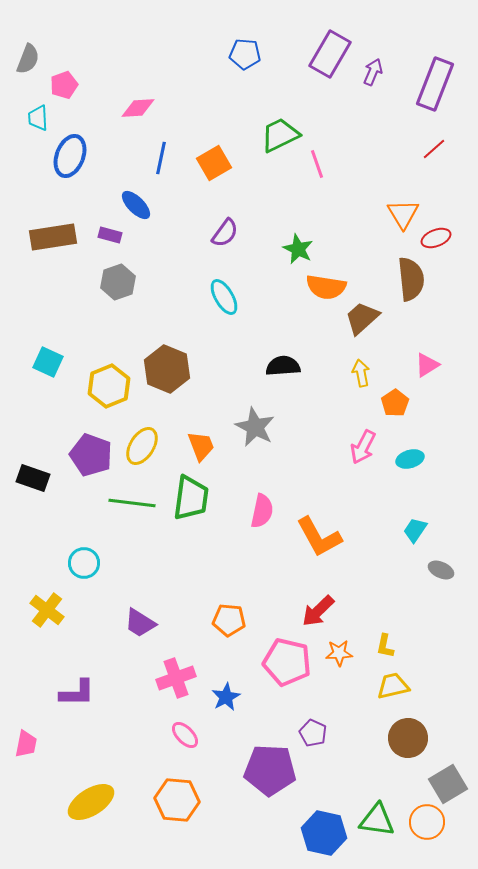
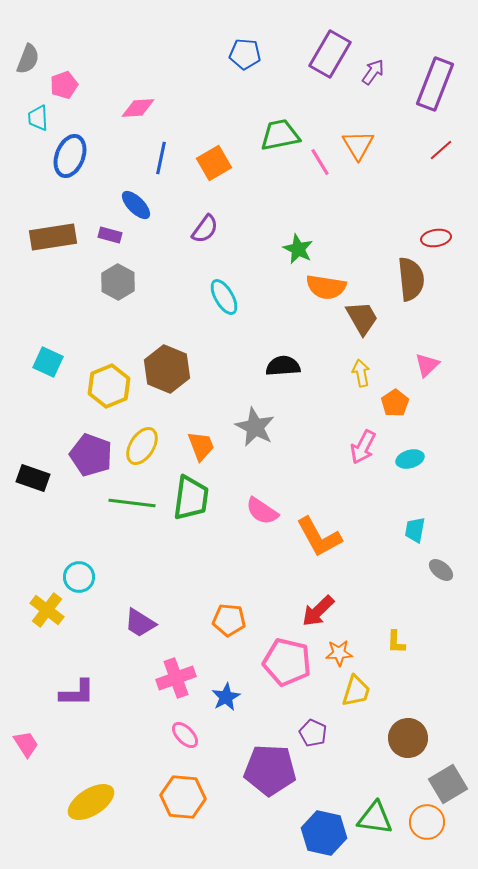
purple arrow at (373, 72): rotated 12 degrees clockwise
green trapezoid at (280, 135): rotated 15 degrees clockwise
red line at (434, 149): moved 7 px right, 1 px down
pink line at (317, 164): moved 3 px right, 2 px up; rotated 12 degrees counterclockwise
orange triangle at (403, 214): moved 45 px left, 69 px up
purple semicircle at (225, 233): moved 20 px left, 4 px up
red ellipse at (436, 238): rotated 12 degrees clockwise
gray hexagon at (118, 282): rotated 12 degrees counterclockwise
brown trapezoid at (362, 318): rotated 102 degrees clockwise
pink triangle at (427, 365): rotated 12 degrees counterclockwise
pink semicircle at (262, 511): rotated 112 degrees clockwise
cyan trapezoid at (415, 530): rotated 24 degrees counterclockwise
cyan circle at (84, 563): moved 5 px left, 14 px down
gray ellipse at (441, 570): rotated 15 degrees clockwise
yellow L-shape at (385, 646): moved 11 px right, 4 px up; rotated 10 degrees counterclockwise
yellow trapezoid at (393, 686): moved 37 px left, 5 px down; rotated 120 degrees clockwise
pink trapezoid at (26, 744): rotated 44 degrees counterclockwise
orange hexagon at (177, 800): moved 6 px right, 3 px up
green triangle at (377, 820): moved 2 px left, 2 px up
